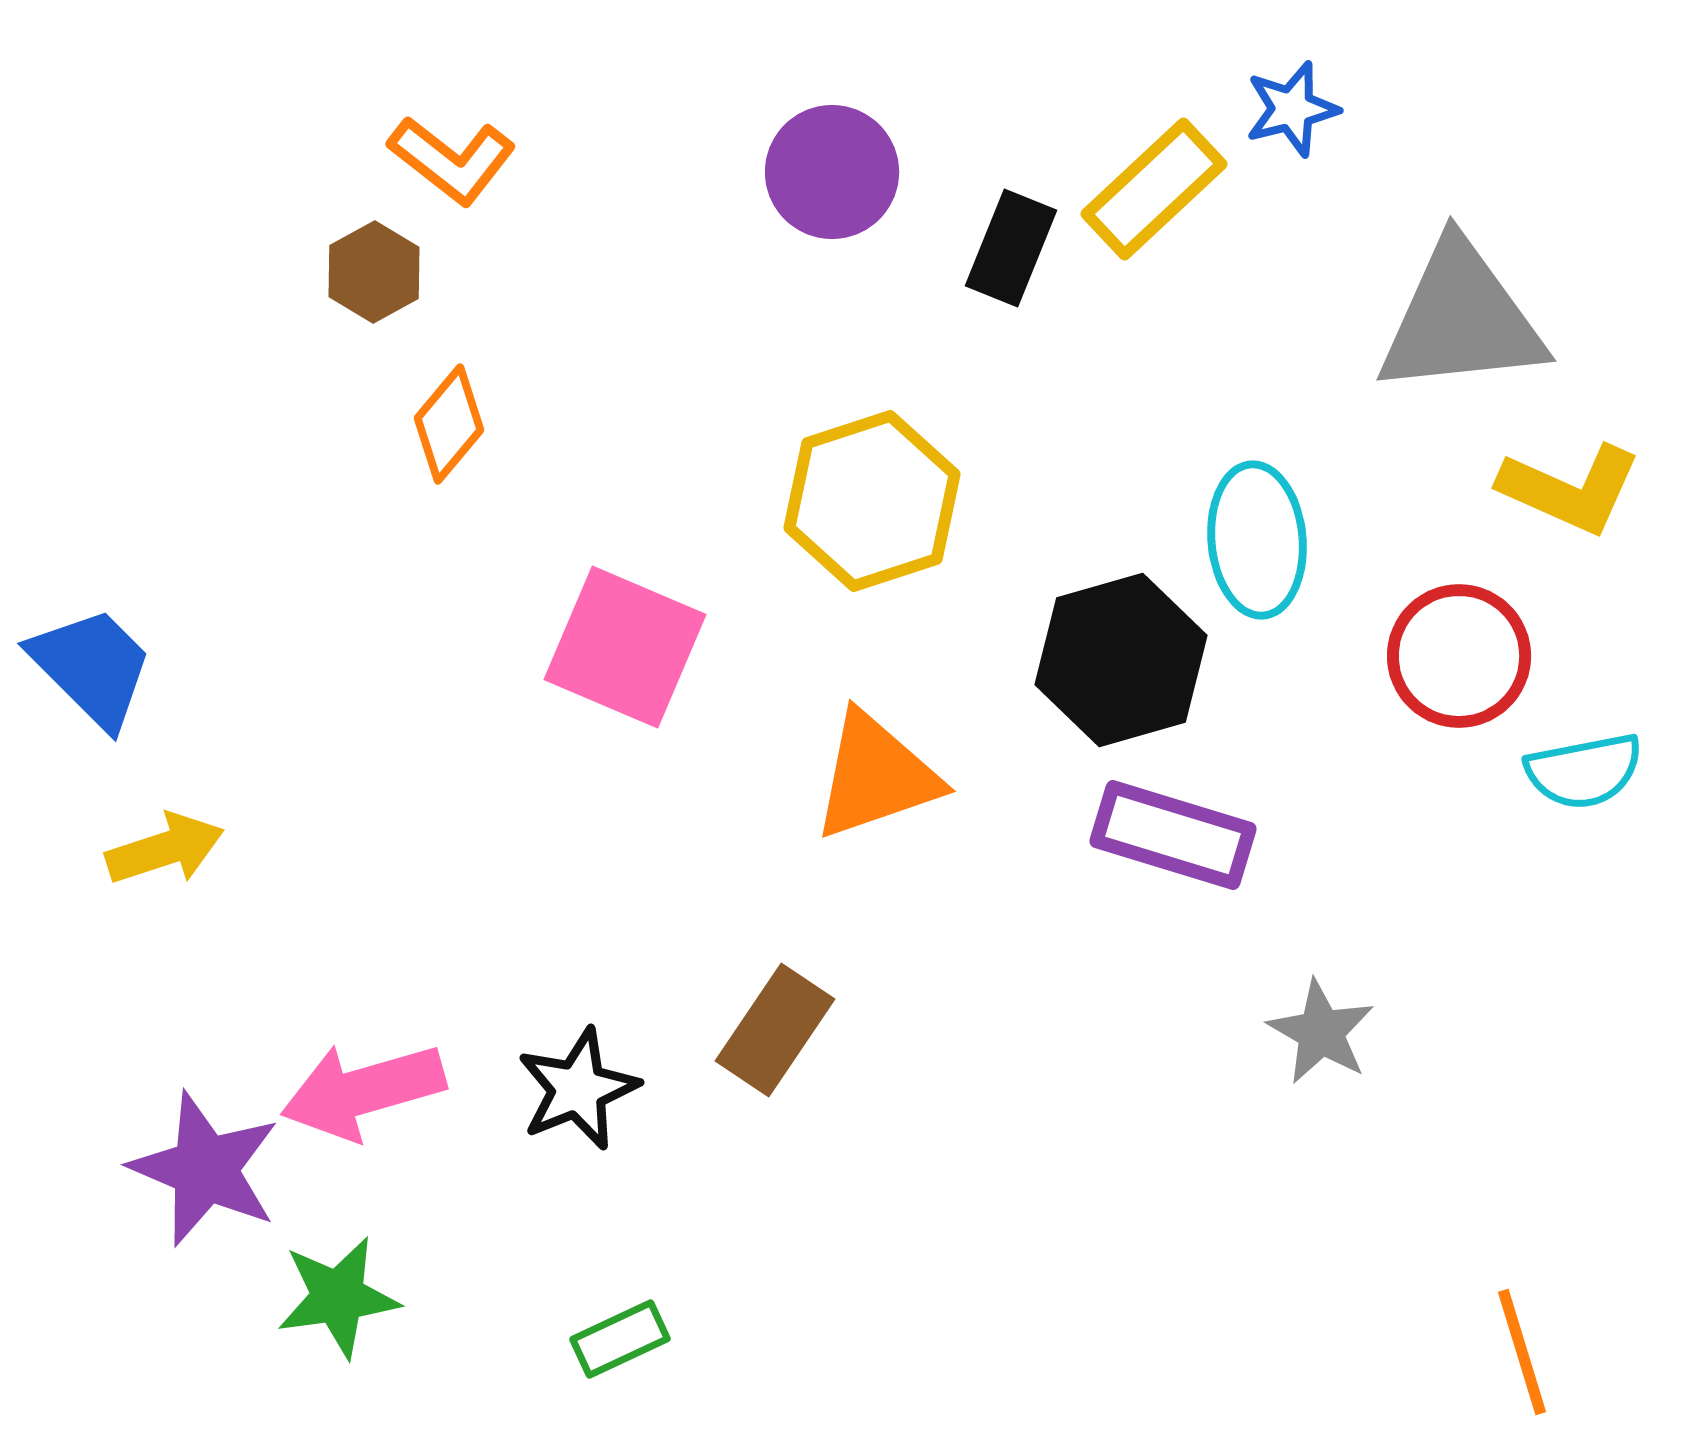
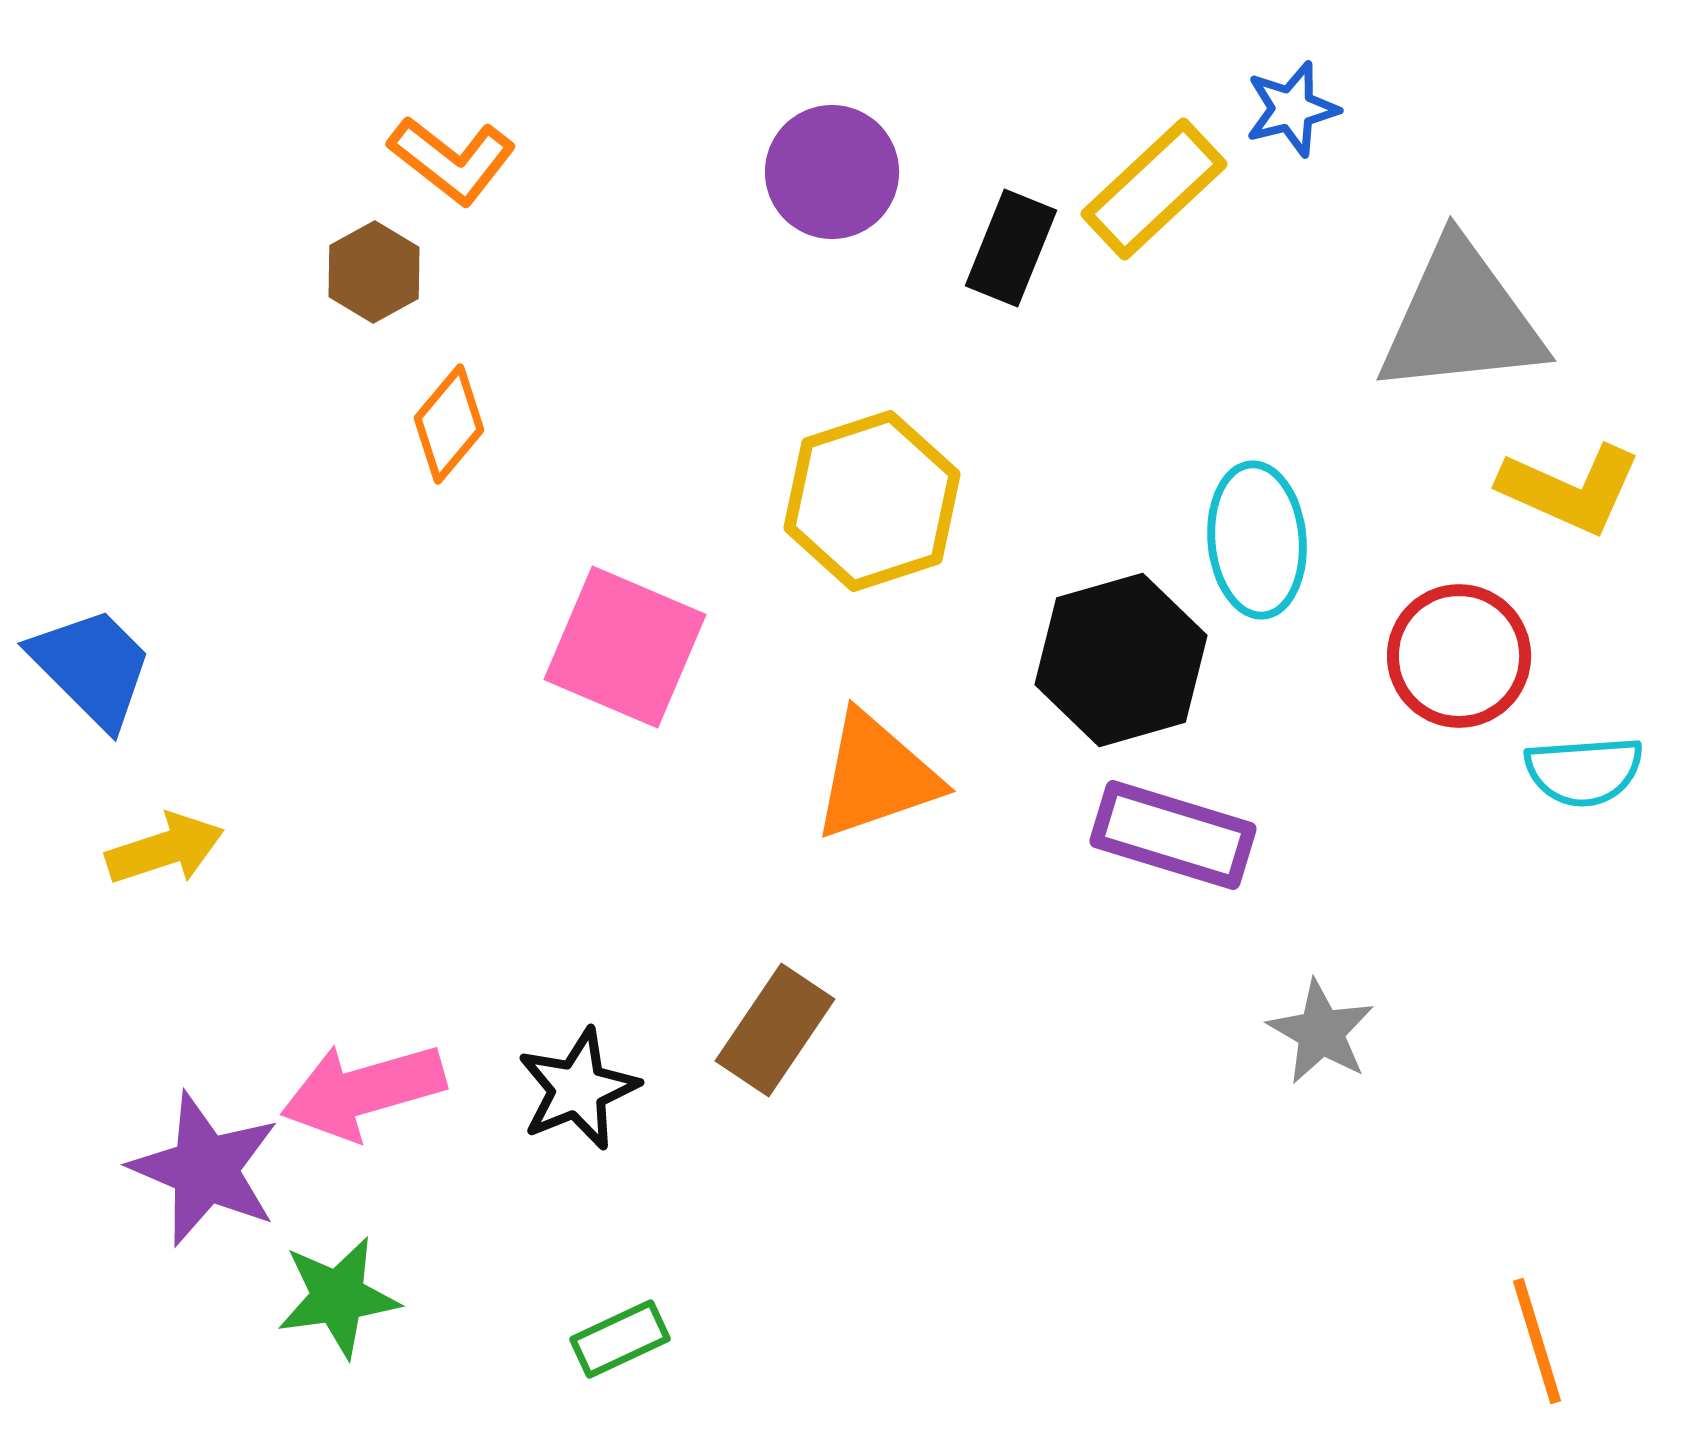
cyan semicircle: rotated 7 degrees clockwise
orange line: moved 15 px right, 11 px up
